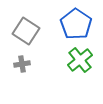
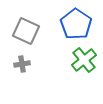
gray square: rotated 8 degrees counterclockwise
green cross: moved 4 px right
